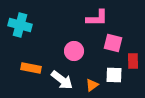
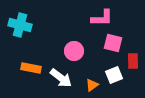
pink L-shape: moved 5 px right
white square: rotated 24 degrees counterclockwise
white arrow: moved 1 px left, 2 px up
